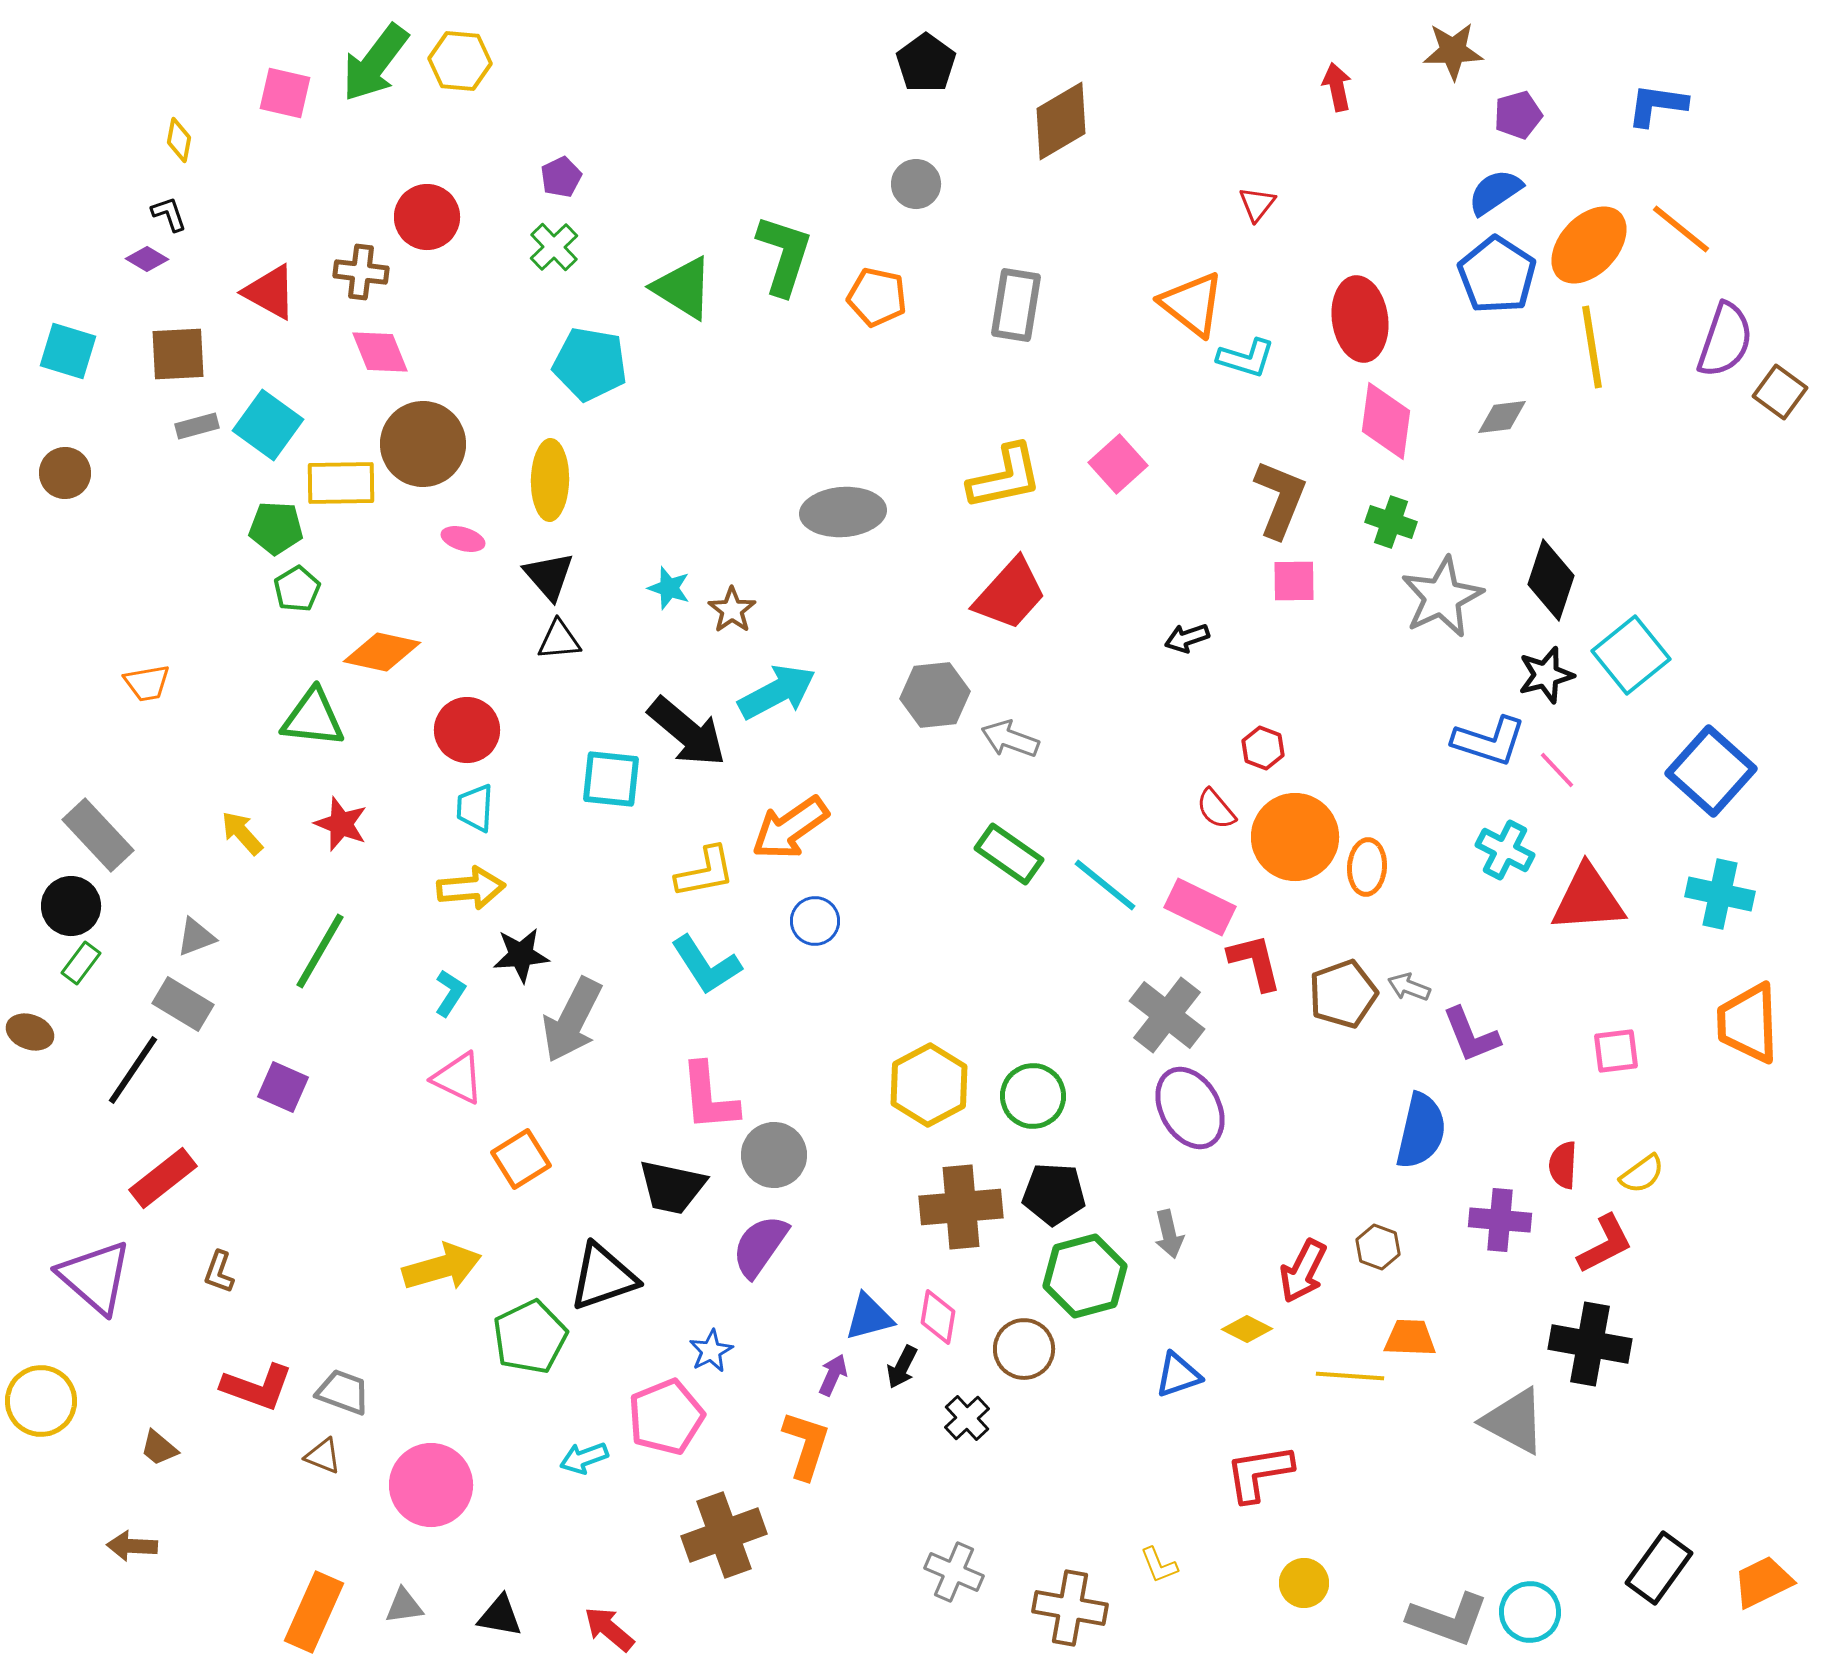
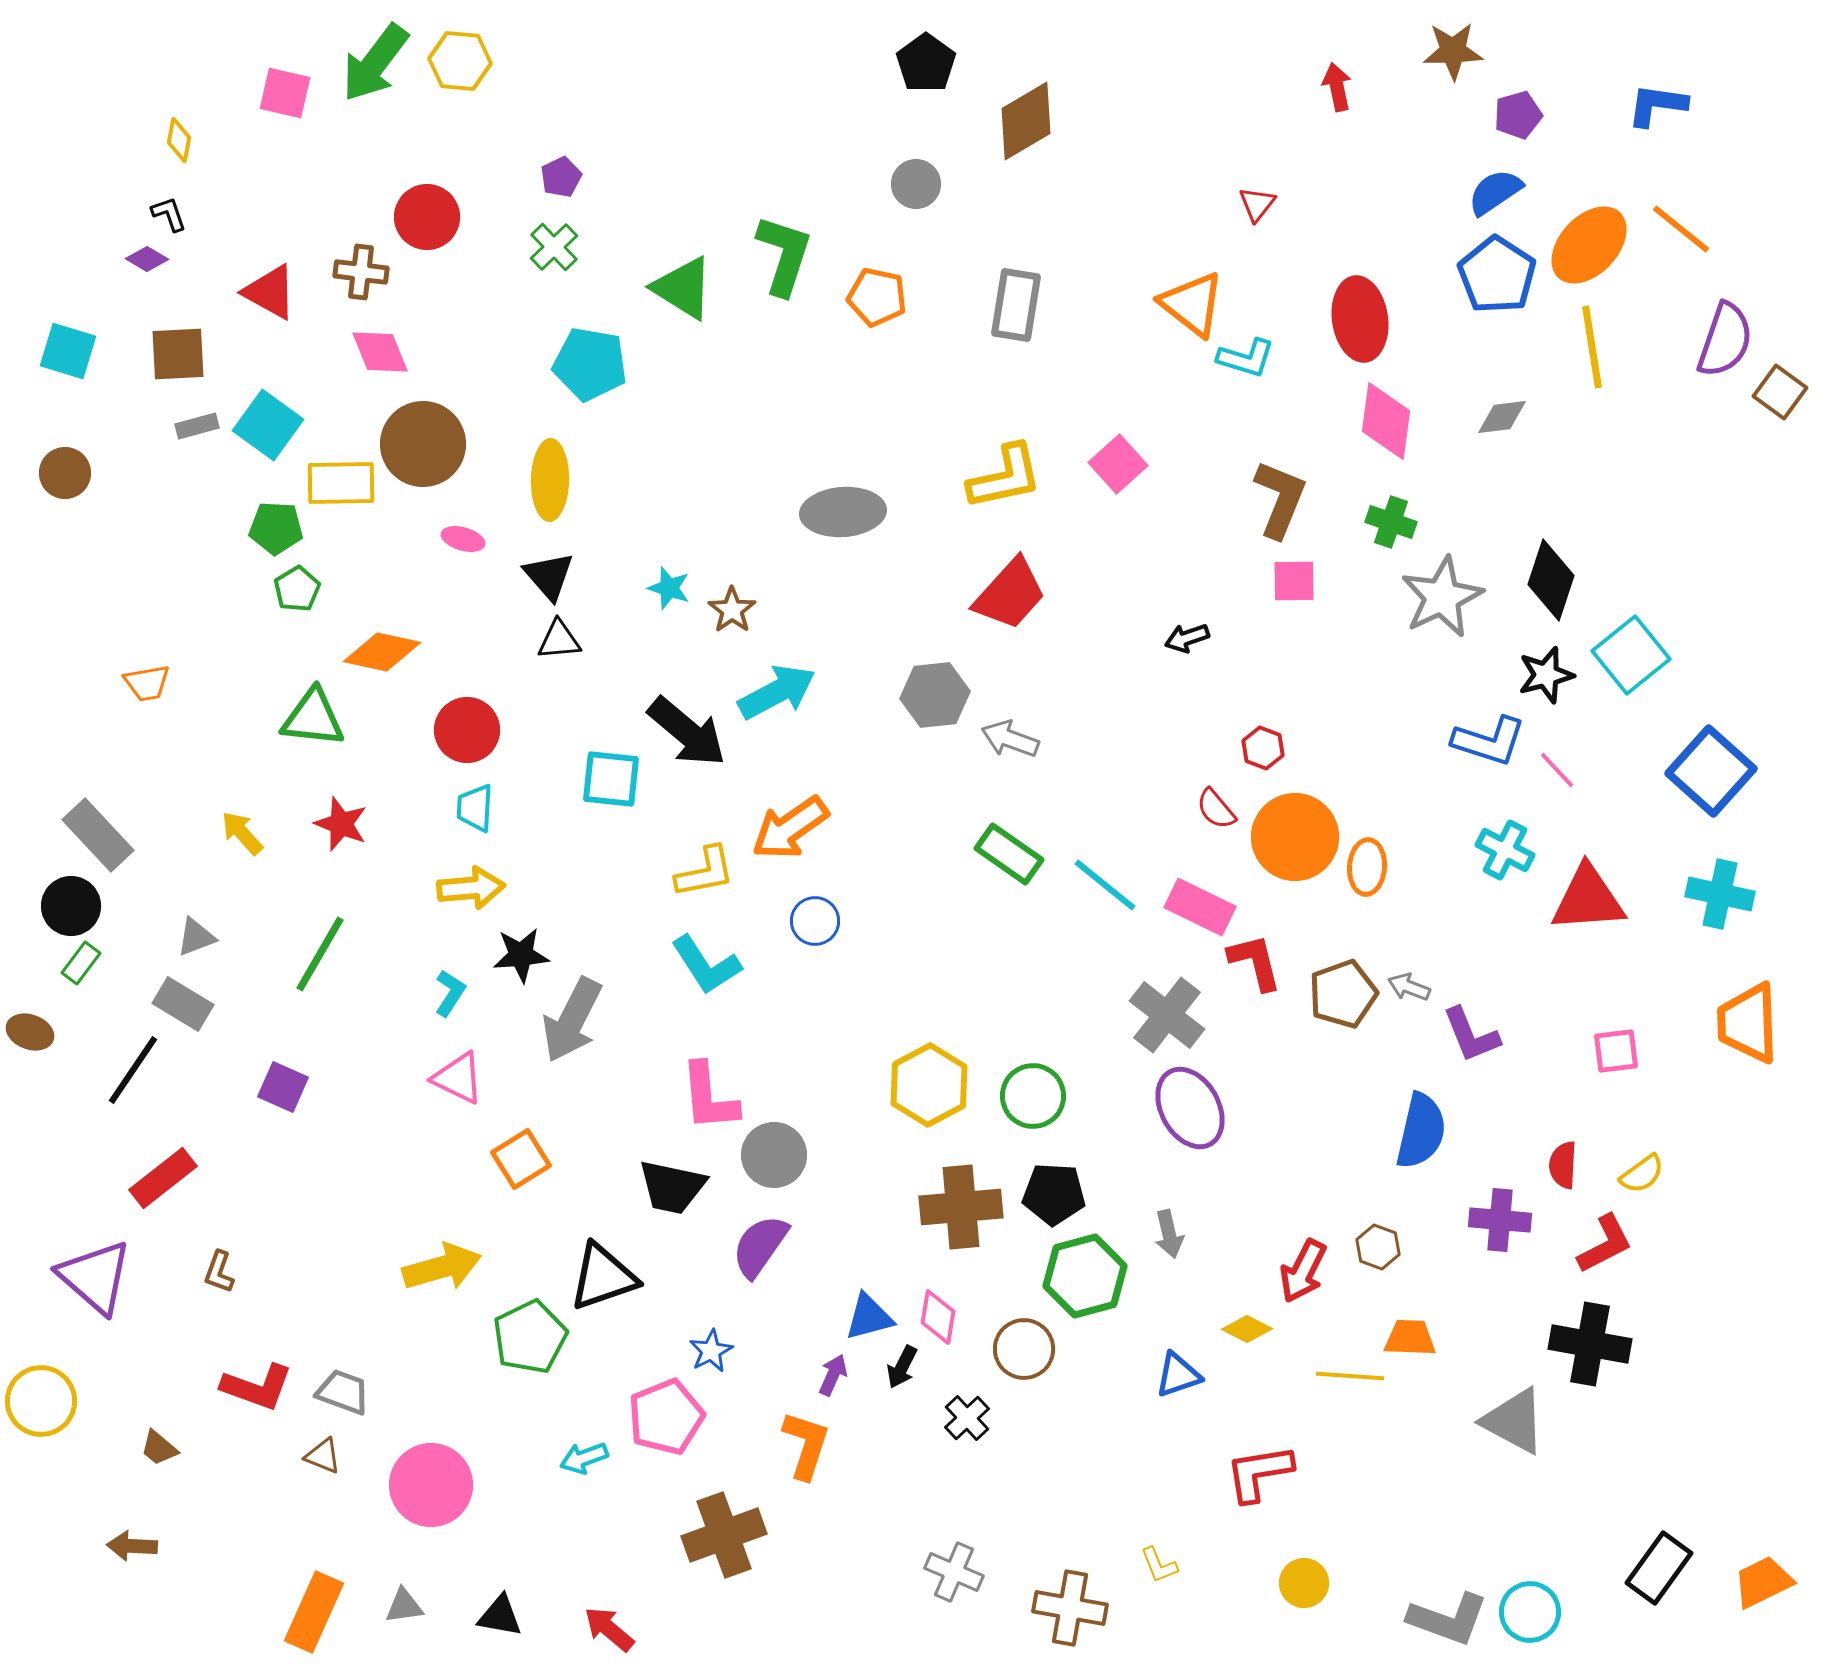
brown diamond at (1061, 121): moved 35 px left
green line at (320, 951): moved 3 px down
